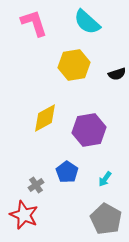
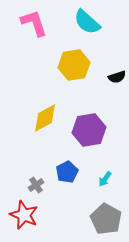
black semicircle: moved 3 px down
blue pentagon: rotated 10 degrees clockwise
